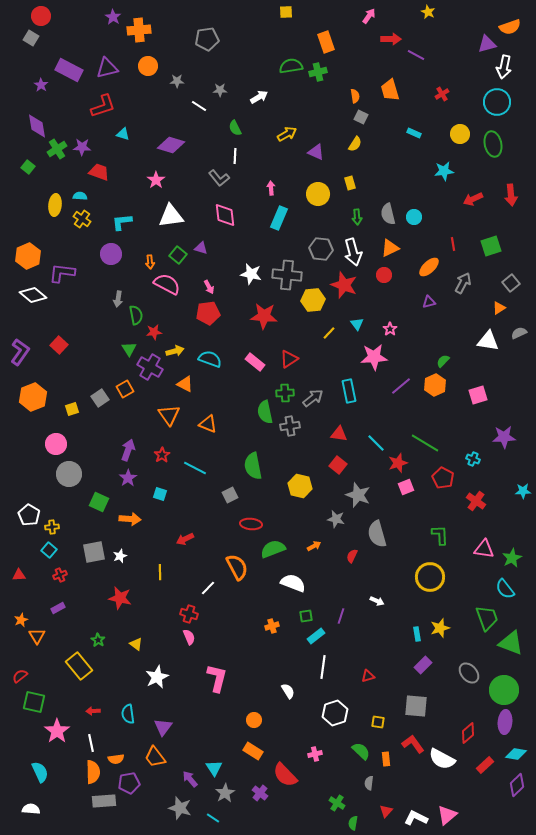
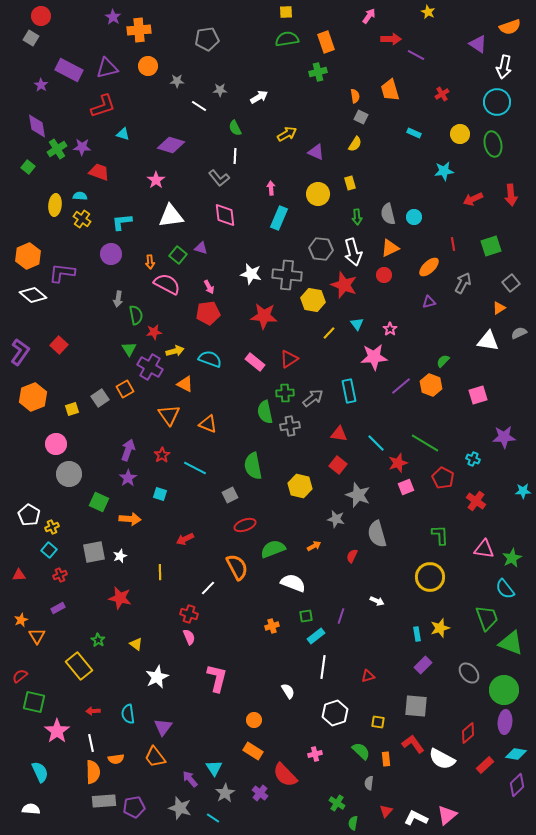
purple triangle at (487, 44): moved 9 px left; rotated 48 degrees clockwise
green semicircle at (291, 66): moved 4 px left, 27 px up
yellow hexagon at (313, 300): rotated 15 degrees clockwise
orange hexagon at (435, 385): moved 4 px left; rotated 15 degrees counterclockwise
red ellipse at (251, 524): moved 6 px left, 1 px down; rotated 25 degrees counterclockwise
yellow cross at (52, 527): rotated 16 degrees counterclockwise
purple pentagon at (129, 783): moved 5 px right, 24 px down
